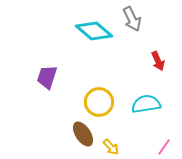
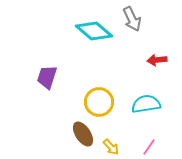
red arrow: moved 1 px left, 1 px up; rotated 108 degrees clockwise
pink line: moved 15 px left
